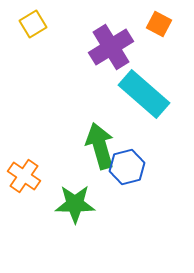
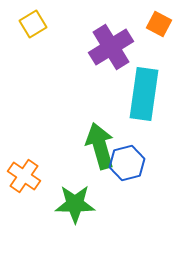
cyan rectangle: rotated 57 degrees clockwise
blue hexagon: moved 4 px up
